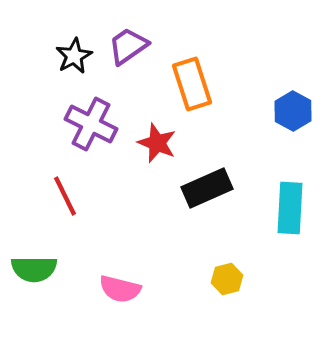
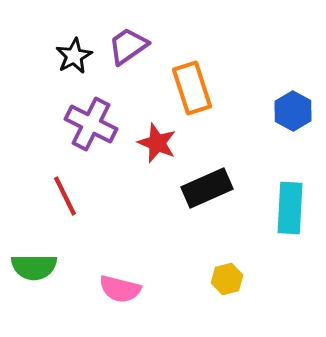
orange rectangle: moved 4 px down
green semicircle: moved 2 px up
